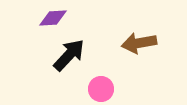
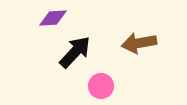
black arrow: moved 6 px right, 3 px up
pink circle: moved 3 px up
